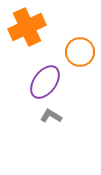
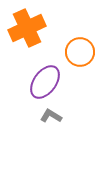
orange cross: moved 1 px down
